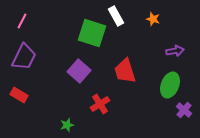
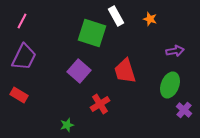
orange star: moved 3 px left
